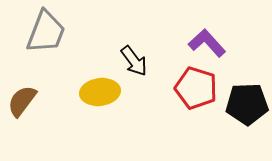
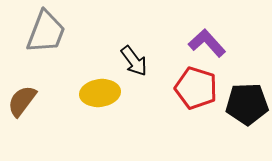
yellow ellipse: moved 1 px down
